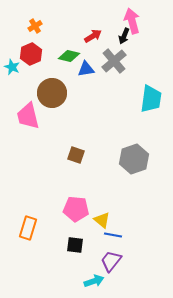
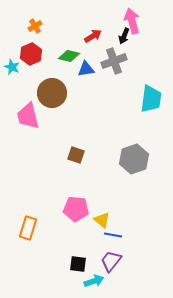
gray cross: rotated 20 degrees clockwise
black square: moved 3 px right, 19 px down
